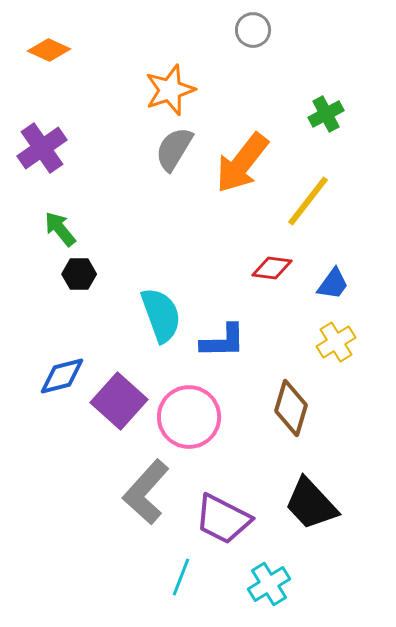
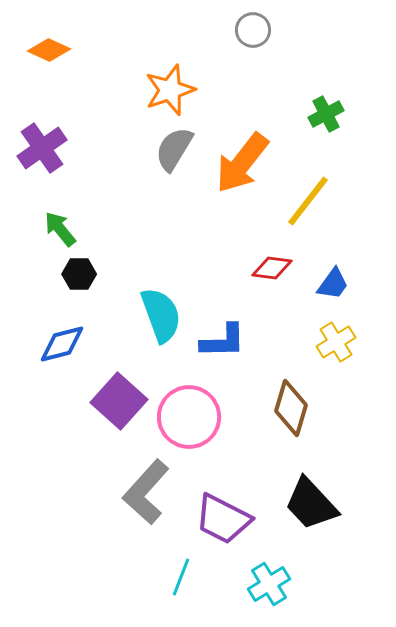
blue diamond: moved 32 px up
